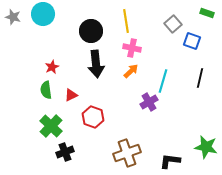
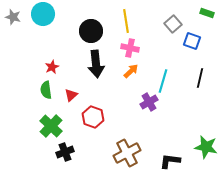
pink cross: moved 2 px left
red triangle: rotated 16 degrees counterclockwise
brown cross: rotated 8 degrees counterclockwise
